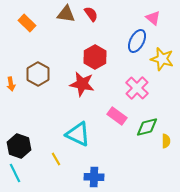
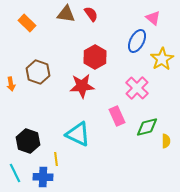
yellow star: rotated 25 degrees clockwise
brown hexagon: moved 2 px up; rotated 10 degrees counterclockwise
red star: moved 2 px down; rotated 15 degrees counterclockwise
pink rectangle: rotated 30 degrees clockwise
black hexagon: moved 9 px right, 5 px up
yellow line: rotated 24 degrees clockwise
blue cross: moved 51 px left
